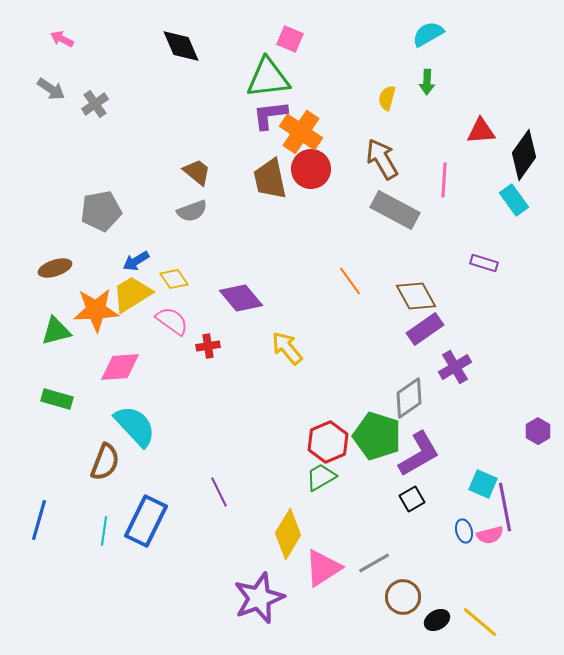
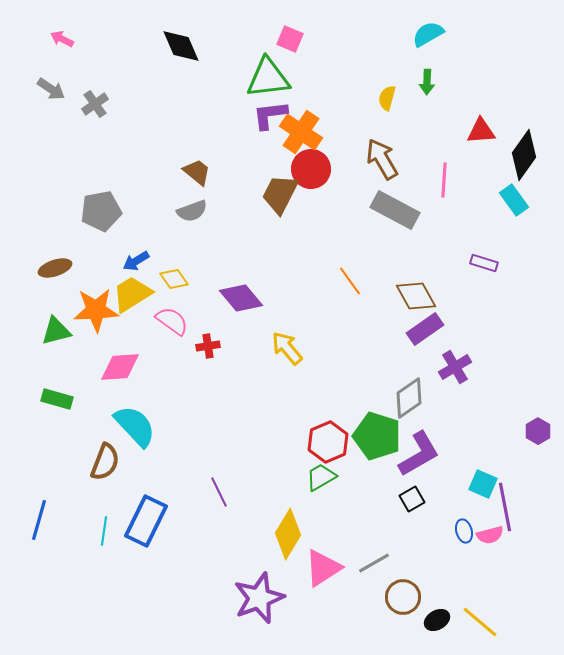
brown trapezoid at (270, 179): moved 10 px right, 15 px down; rotated 39 degrees clockwise
